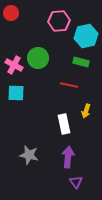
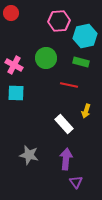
cyan hexagon: moved 1 px left
green circle: moved 8 px right
white rectangle: rotated 30 degrees counterclockwise
purple arrow: moved 2 px left, 2 px down
